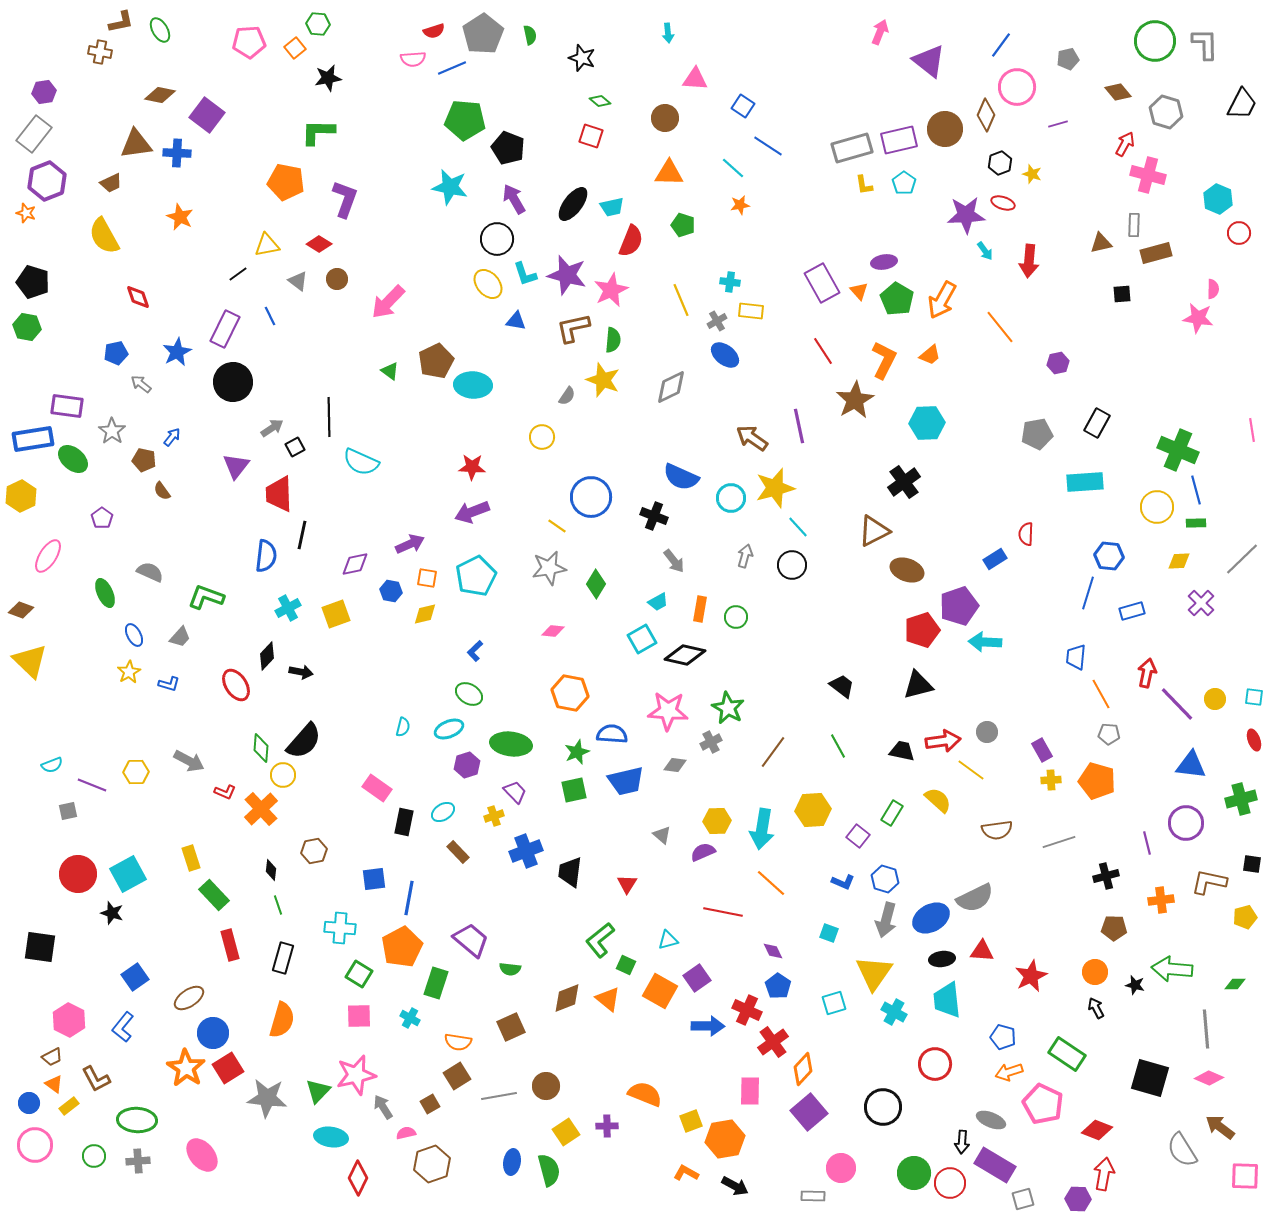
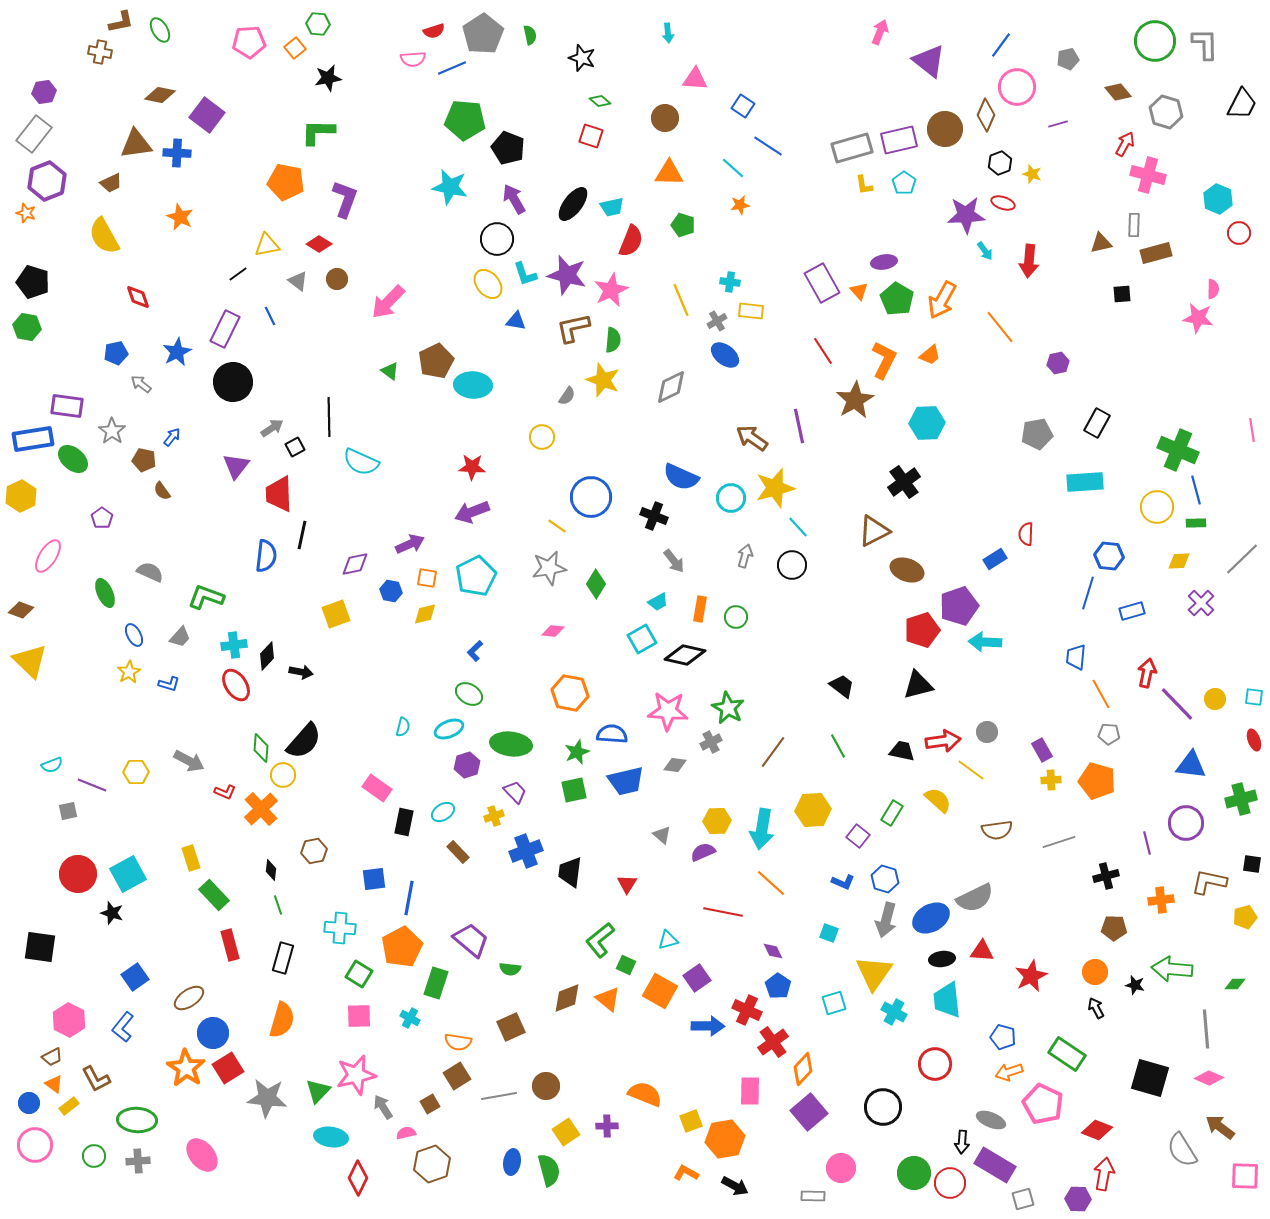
cyan cross at (288, 608): moved 54 px left, 37 px down; rotated 20 degrees clockwise
